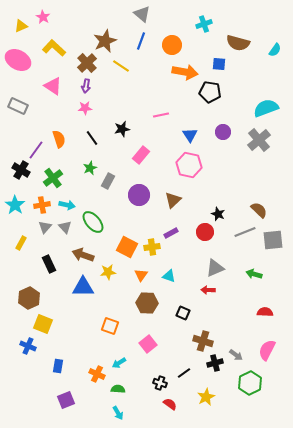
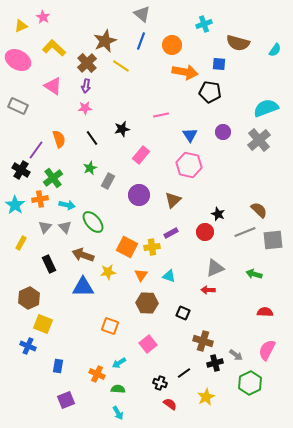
orange cross at (42, 205): moved 2 px left, 6 px up
